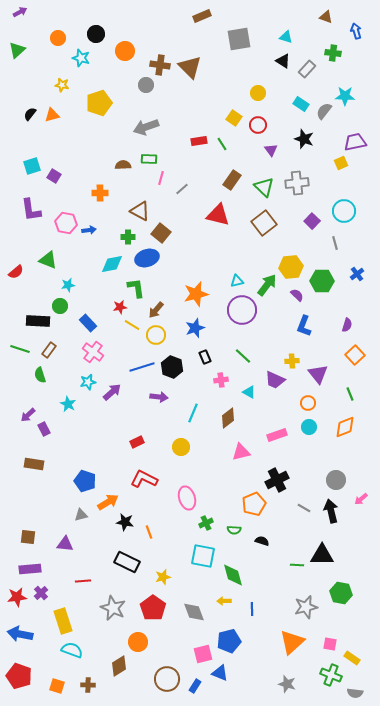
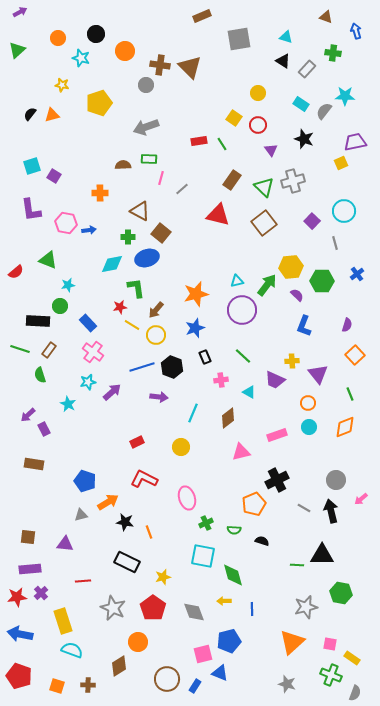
gray cross at (297, 183): moved 4 px left, 2 px up; rotated 10 degrees counterclockwise
gray semicircle at (355, 693): rotated 77 degrees counterclockwise
